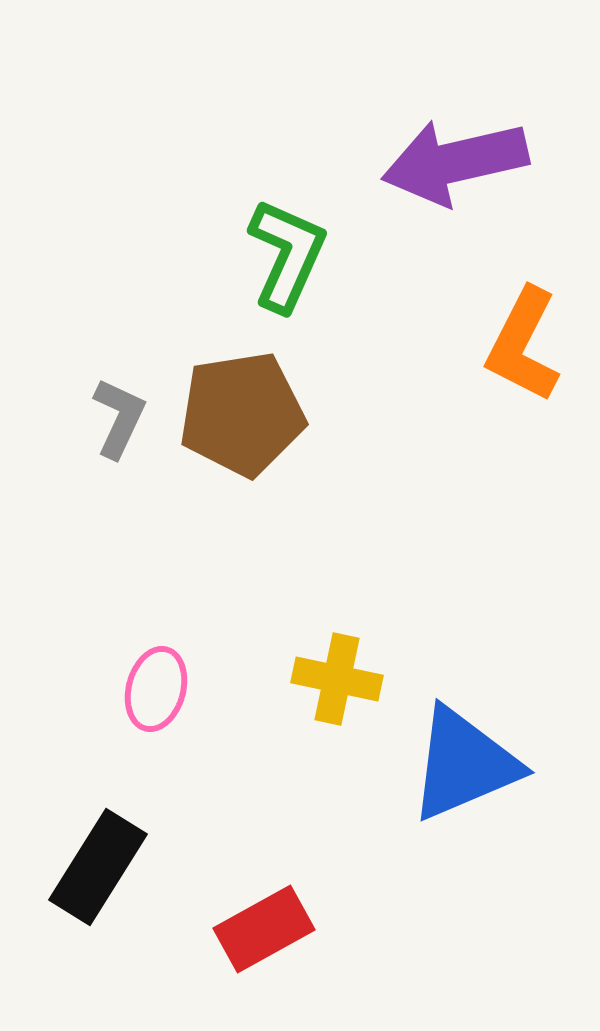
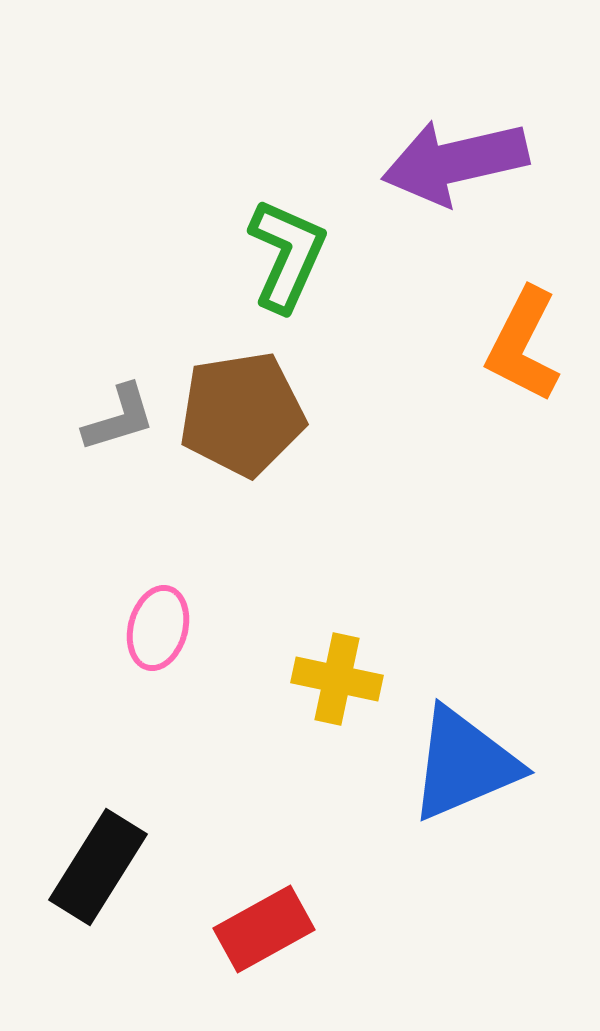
gray L-shape: rotated 48 degrees clockwise
pink ellipse: moved 2 px right, 61 px up
